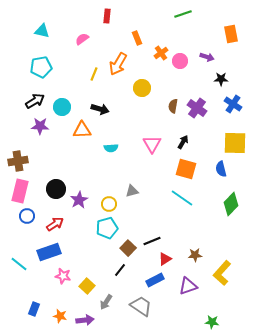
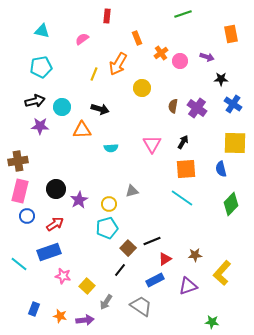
black arrow at (35, 101): rotated 18 degrees clockwise
orange square at (186, 169): rotated 20 degrees counterclockwise
